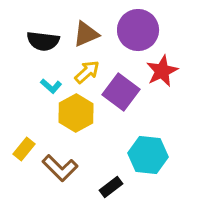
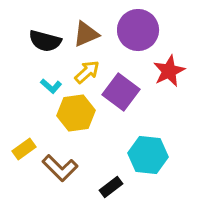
black semicircle: moved 2 px right; rotated 8 degrees clockwise
red star: moved 7 px right
yellow hexagon: rotated 21 degrees clockwise
yellow rectangle: rotated 15 degrees clockwise
